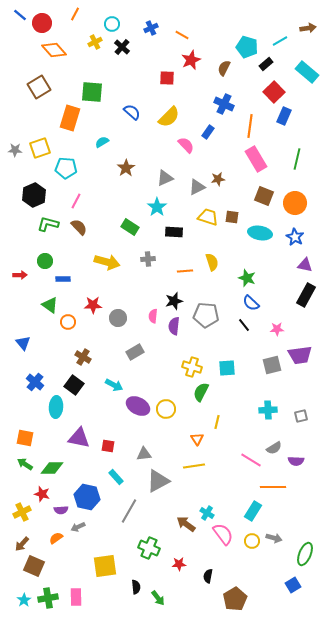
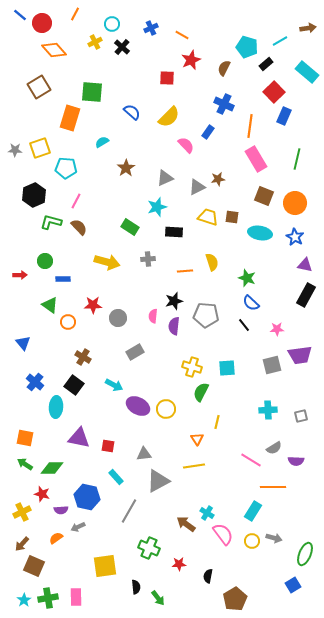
cyan star at (157, 207): rotated 18 degrees clockwise
green L-shape at (48, 224): moved 3 px right, 2 px up
